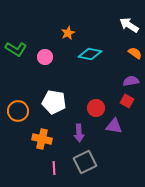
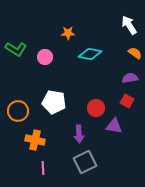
white arrow: rotated 24 degrees clockwise
orange star: rotated 24 degrees clockwise
purple semicircle: moved 1 px left, 3 px up
purple arrow: moved 1 px down
orange cross: moved 7 px left, 1 px down
pink line: moved 11 px left
